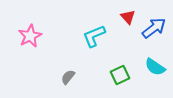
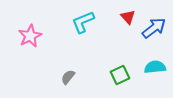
cyan L-shape: moved 11 px left, 14 px up
cyan semicircle: rotated 140 degrees clockwise
